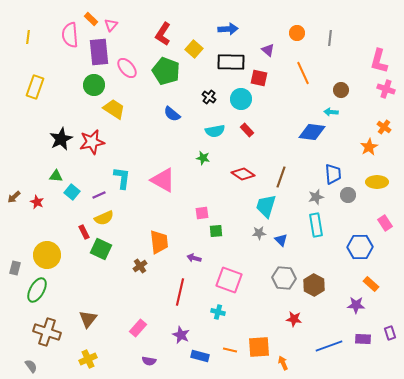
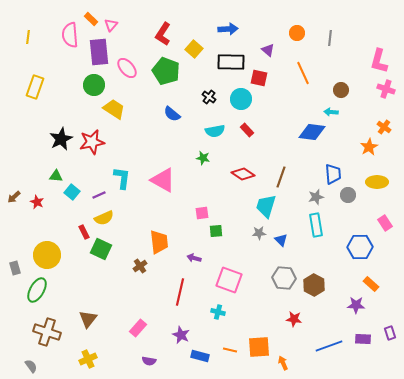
gray rectangle at (15, 268): rotated 32 degrees counterclockwise
